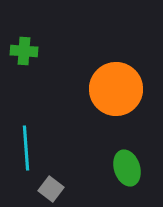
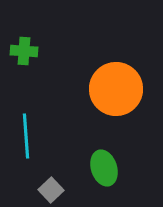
cyan line: moved 12 px up
green ellipse: moved 23 px left
gray square: moved 1 px down; rotated 10 degrees clockwise
